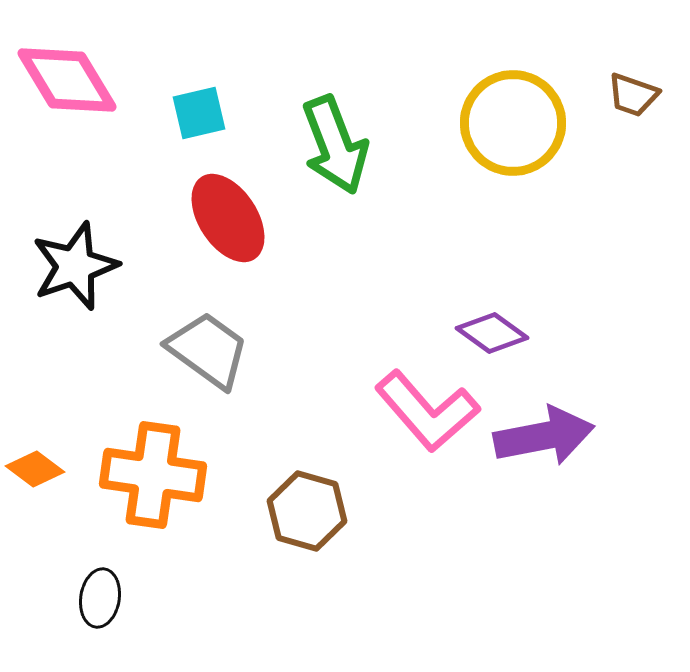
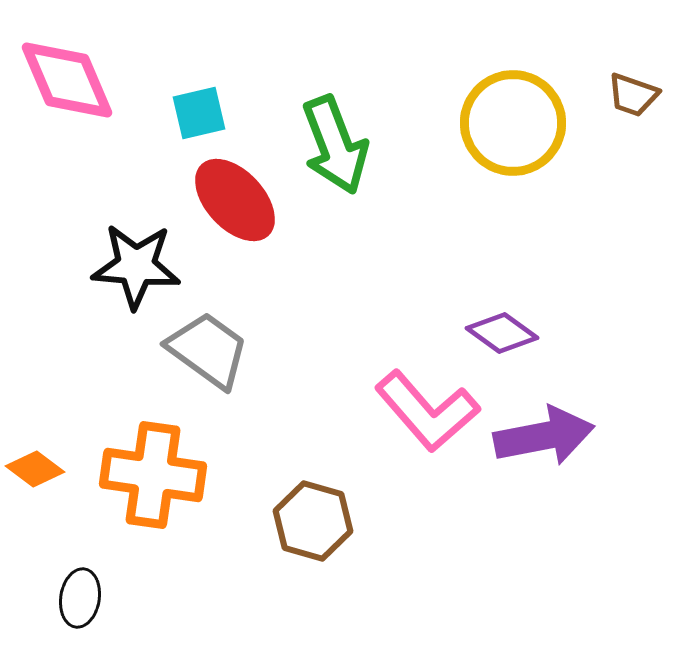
pink diamond: rotated 8 degrees clockwise
red ellipse: moved 7 px right, 18 px up; rotated 10 degrees counterclockwise
black star: moved 61 px right; rotated 24 degrees clockwise
purple diamond: moved 10 px right
brown hexagon: moved 6 px right, 10 px down
black ellipse: moved 20 px left
